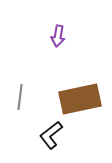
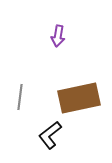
brown rectangle: moved 1 px left, 1 px up
black L-shape: moved 1 px left
